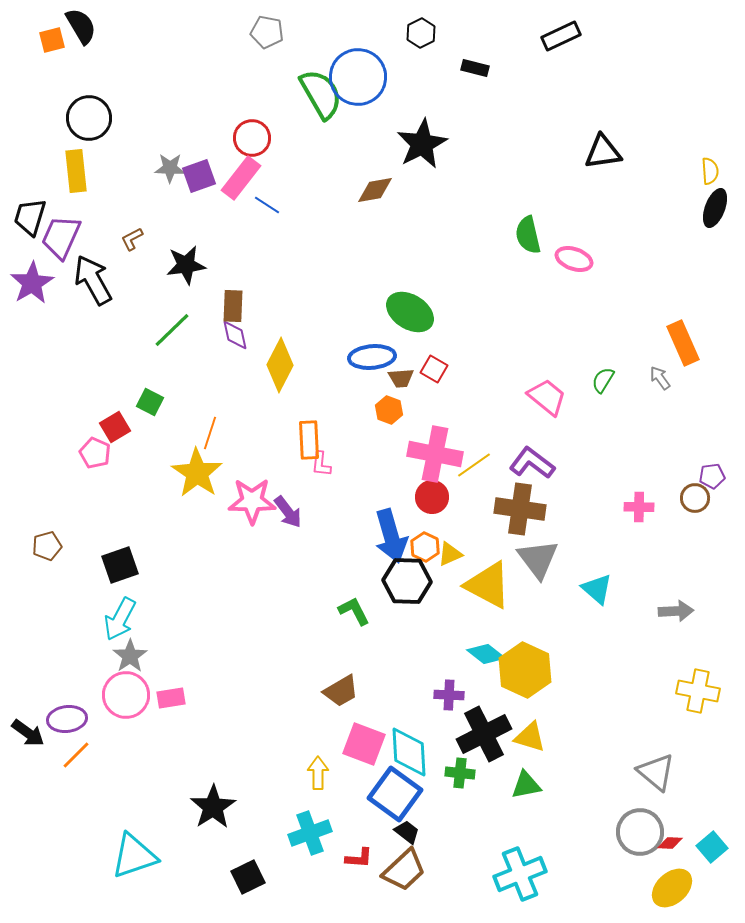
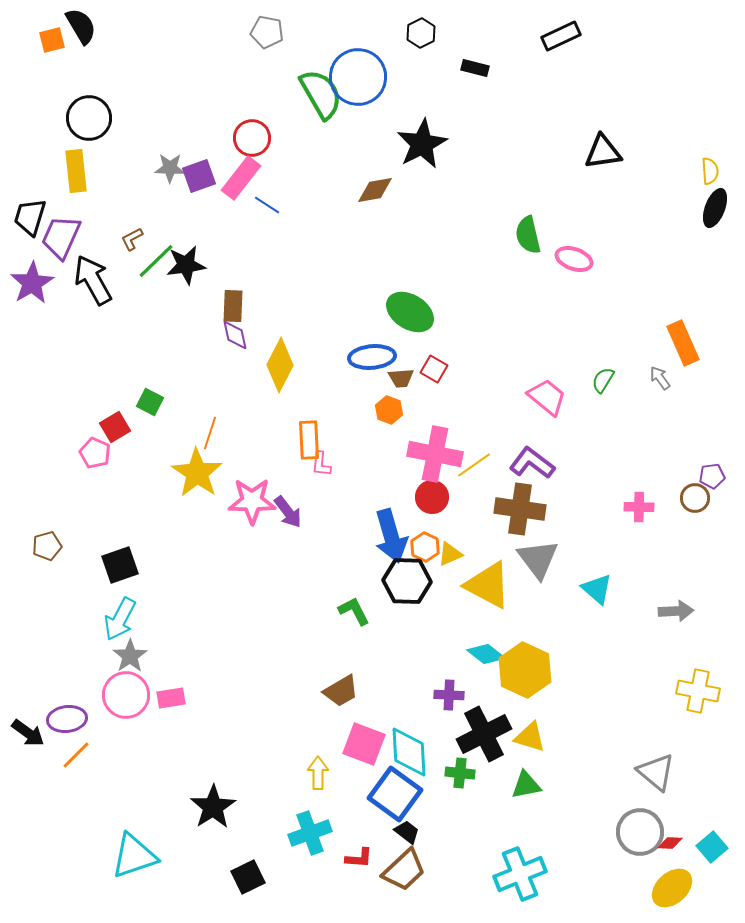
green line at (172, 330): moved 16 px left, 69 px up
